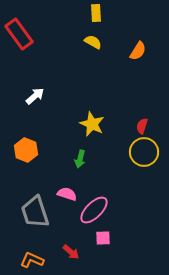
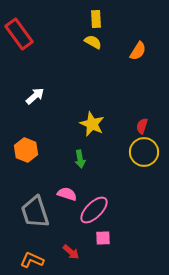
yellow rectangle: moved 6 px down
green arrow: rotated 24 degrees counterclockwise
